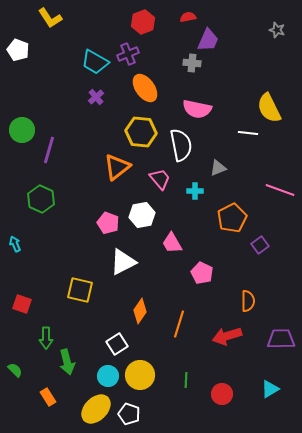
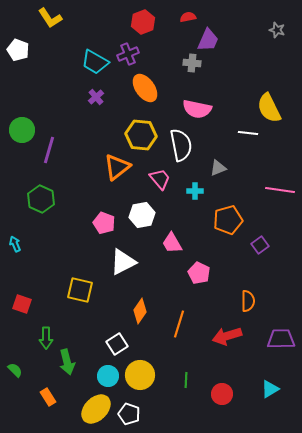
yellow hexagon at (141, 132): moved 3 px down
pink line at (280, 190): rotated 12 degrees counterclockwise
orange pentagon at (232, 218): moved 4 px left, 2 px down; rotated 12 degrees clockwise
pink pentagon at (108, 223): moved 4 px left
pink pentagon at (202, 273): moved 3 px left
